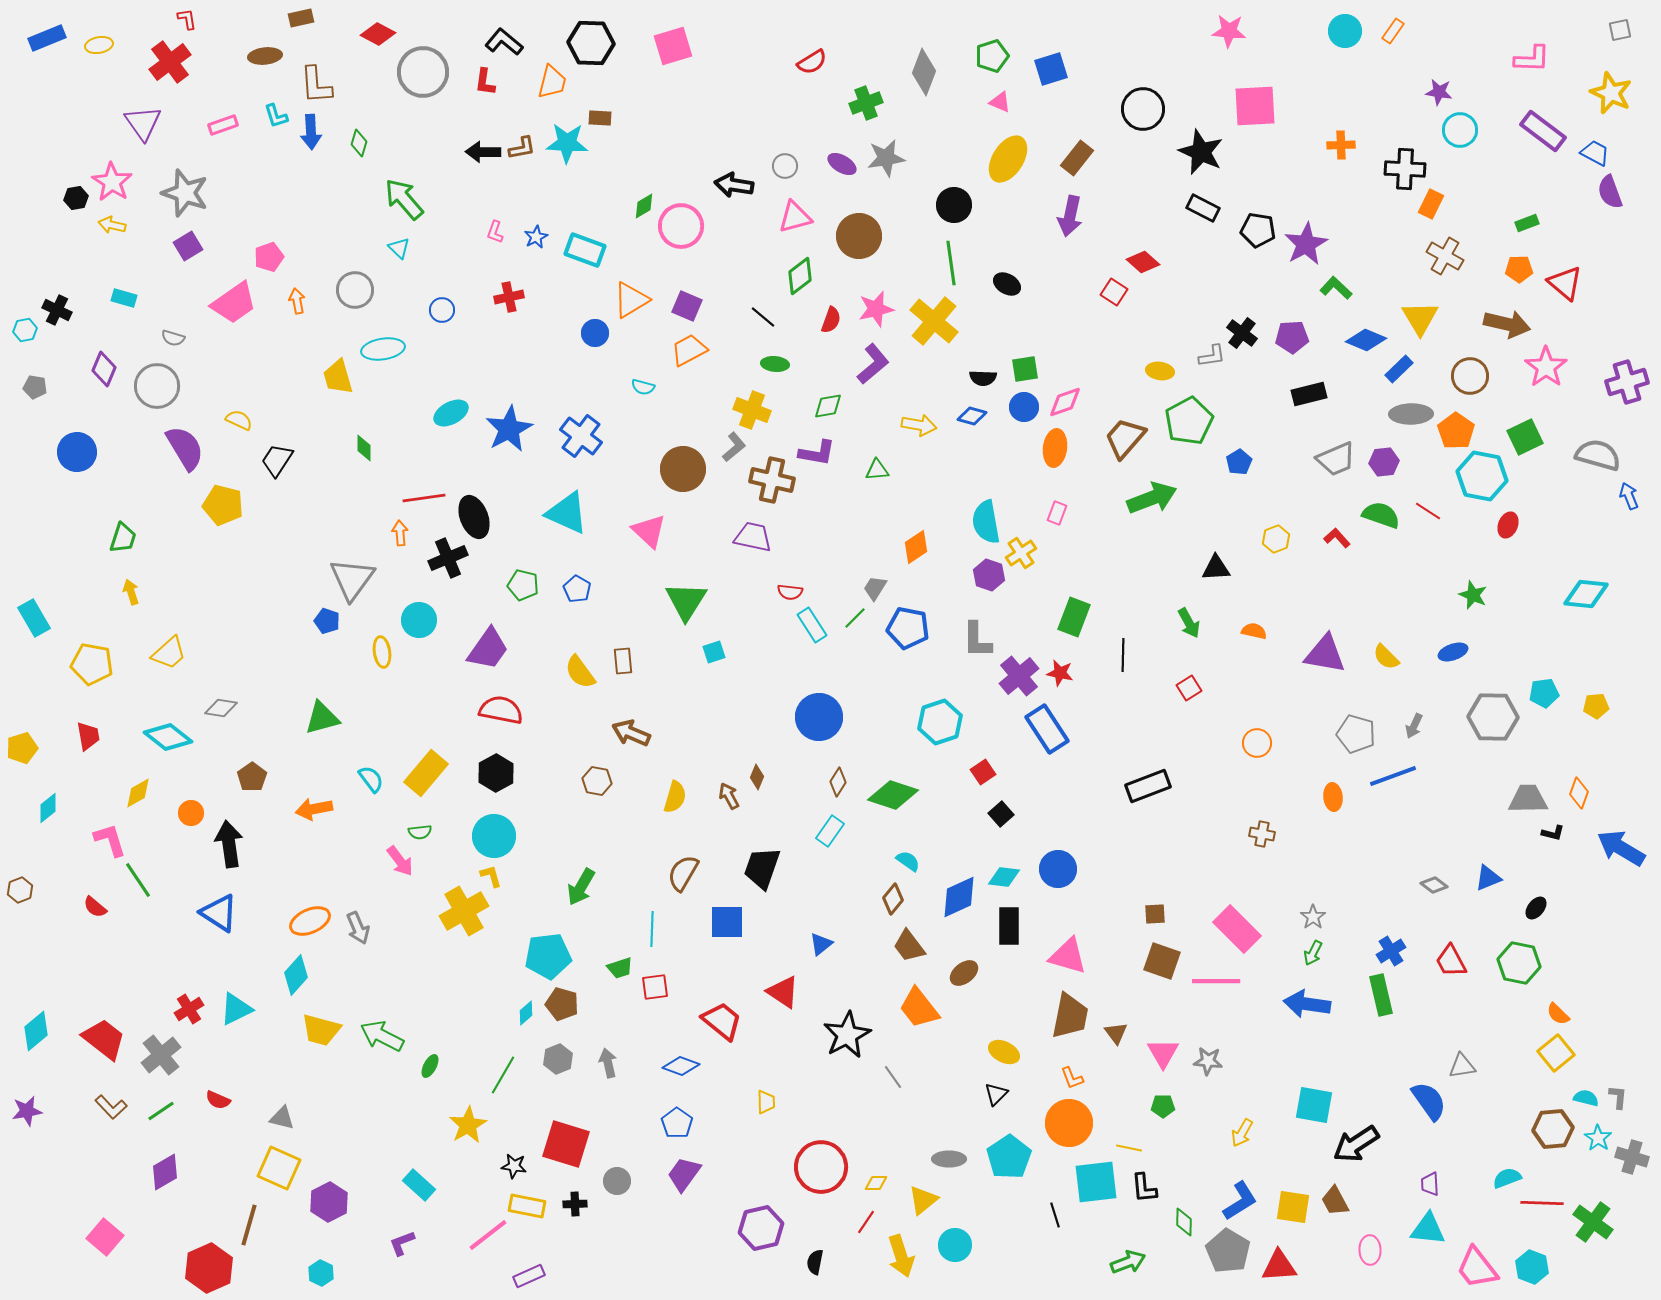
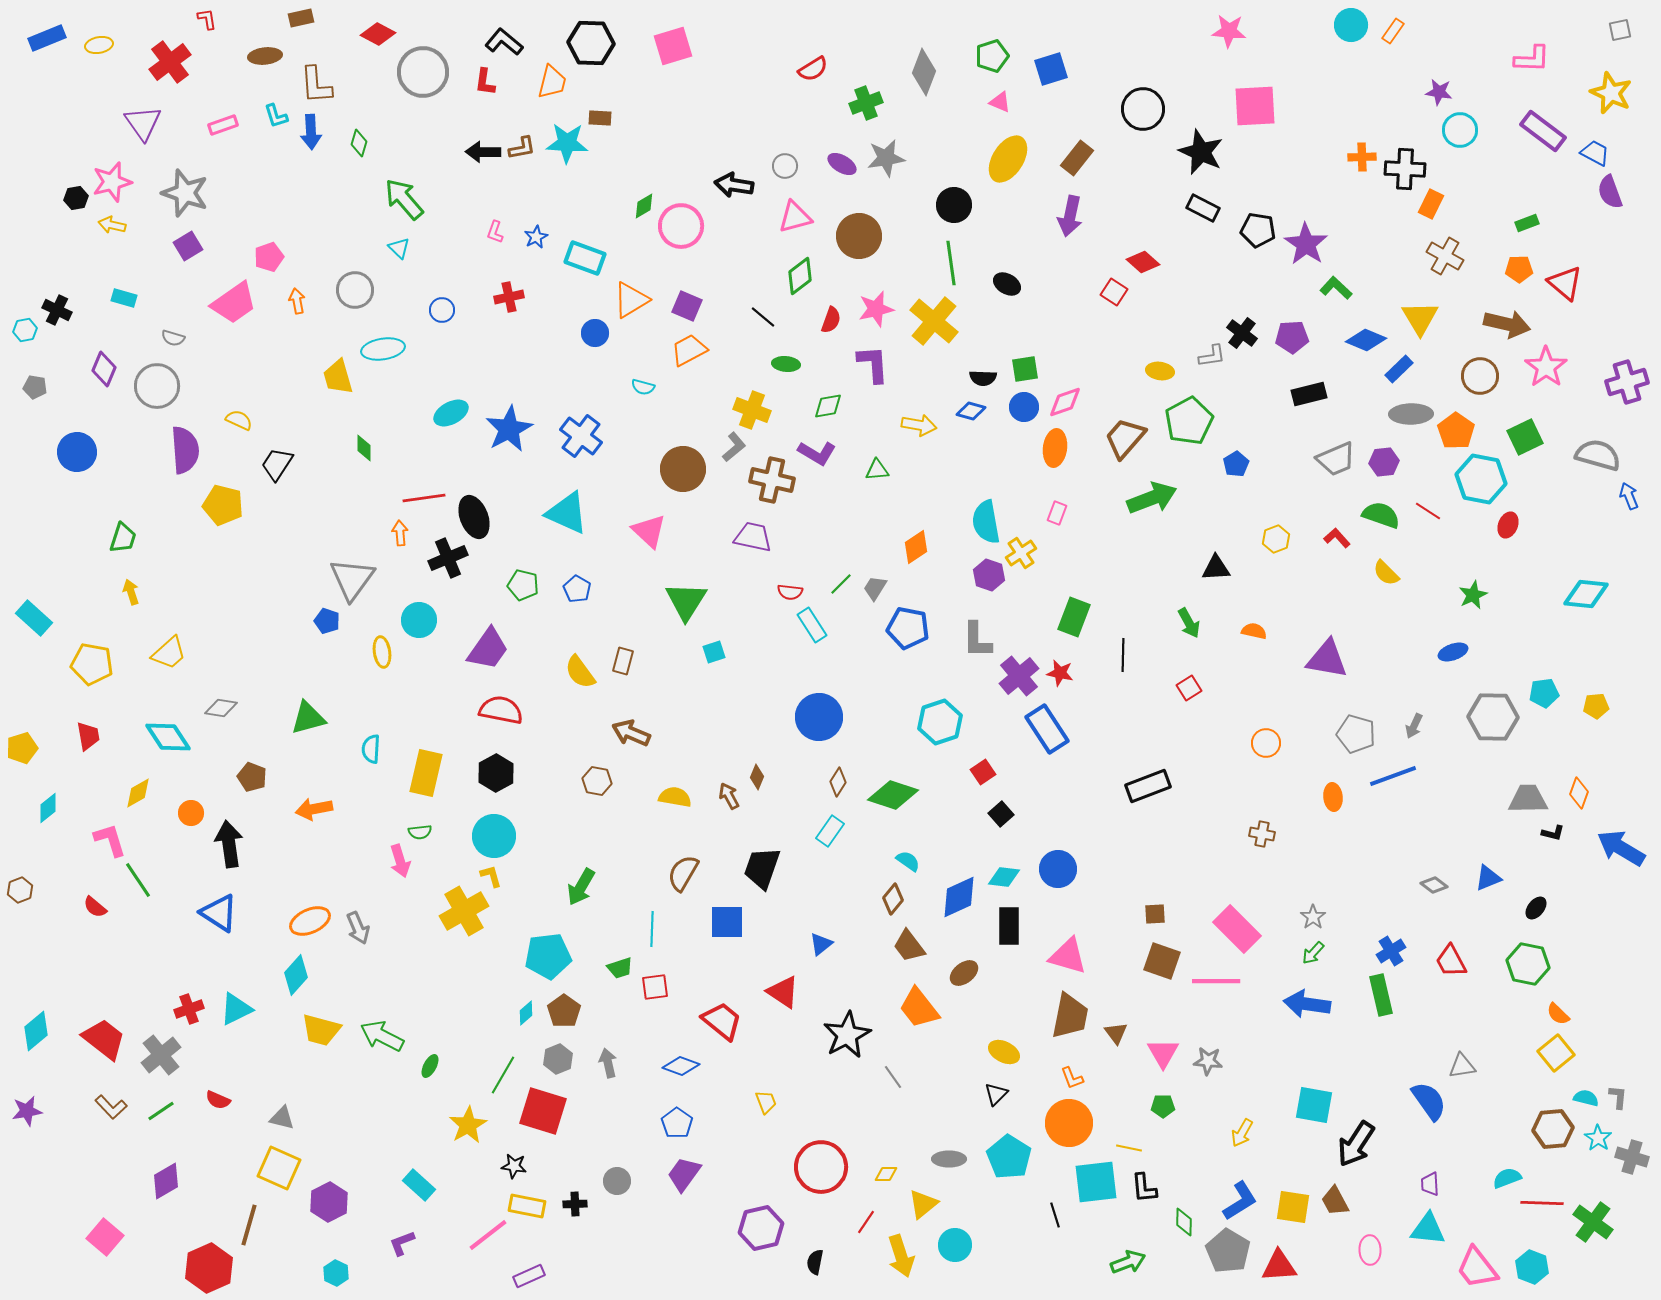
red L-shape at (187, 19): moved 20 px right
cyan circle at (1345, 31): moved 6 px right, 6 px up
red semicircle at (812, 62): moved 1 px right, 7 px down
orange cross at (1341, 145): moved 21 px right, 12 px down
pink star at (112, 182): rotated 24 degrees clockwise
purple star at (1306, 244): rotated 9 degrees counterclockwise
cyan rectangle at (585, 250): moved 8 px down
green ellipse at (775, 364): moved 11 px right
purple L-shape at (873, 364): rotated 54 degrees counterclockwise
brown circle at (1470, 376): moved 10 px right
blue diamond at (972, 416): moved 1 px left, 5 px up
purple semicircle at (185, 448): moved 2 px down; rotated 27 degrees clockwise
purple L-shape at (817, 453): rotated 21 degrees clockwise
black trapezoid at (277, 460): moved 4 px down
blue pentagon at (1239, 462): moved 3 px left, 2 px down
cyan hexagon at (1482, 476): moved 1 px left, 3 px down
green star at (1473, 595): rotated 24 degrees clockwise
cyan rectangle at (34, 618): rotated 18 degrees counterclockwise
green line at (855, 618): moved 14 px left, 34 px up
purple triangle at (1325, 654): moved 2 px right, 5 px down
yellow semicircle at (1386, 657): moved 84 px up
brown rectangle at (623, 661): rotated 20 degrees clockwise
green triangle at (322, 718): moved 14 px left
cyan diamond at (168, 737): rotated 18 degrees clockwise
orange circle at (1257, 743): moved 9 px right
yellow rectangle at (426, 773): rotated 27 degrees counterclockwise
brown pentagon at (252, 777): rotated 16 degrees counterclockwise
cyan semicircle at (371, 779): moved 30 px up; rotated 140 degrees counterclockwise
yellow semicircle at (675, 797): rotated 96 degrees counterclockwise
pink arrow at (400, 861): rotated 20 degrees clockwise
green arrow at (1313, 953): rotated 15 degrees clockwise
green hexagon at (1519, 963): moved 9 px right, 1 px down
brown pentagon at (562, 1004): moved 2 px right, 7 px down; rotated 20 degrees clockwise
red cross at (189, 1009): rotated 12 degrees clockwise
yellow trapezoid at (766, 1102): rotated 20 degrees counterclockwise
red square at (566, 1144): moved 23 px left, 33 px up
black arrow at (1356, 1144): rotated 24 degrees counterclockwise
cyan pentagon at (1009, 1157): rotated 6 degrees counterclockwise
purple diamond at (165, 1172): moved 1 px right, 9 px down
yellow diamond at (876, 1183): moved 10 px right, 9 px up
yellow triangle at (923, 1200): moved 4 px down
cyan hexagon at (321, 1273): moved 15 px right
